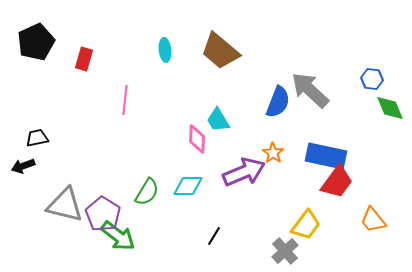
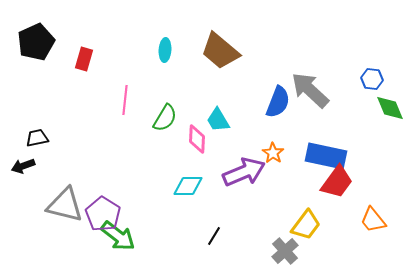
cyan ellipse: rotated 10 degrees clockwise
green semicircle: moved 18 px right, 74 px up
